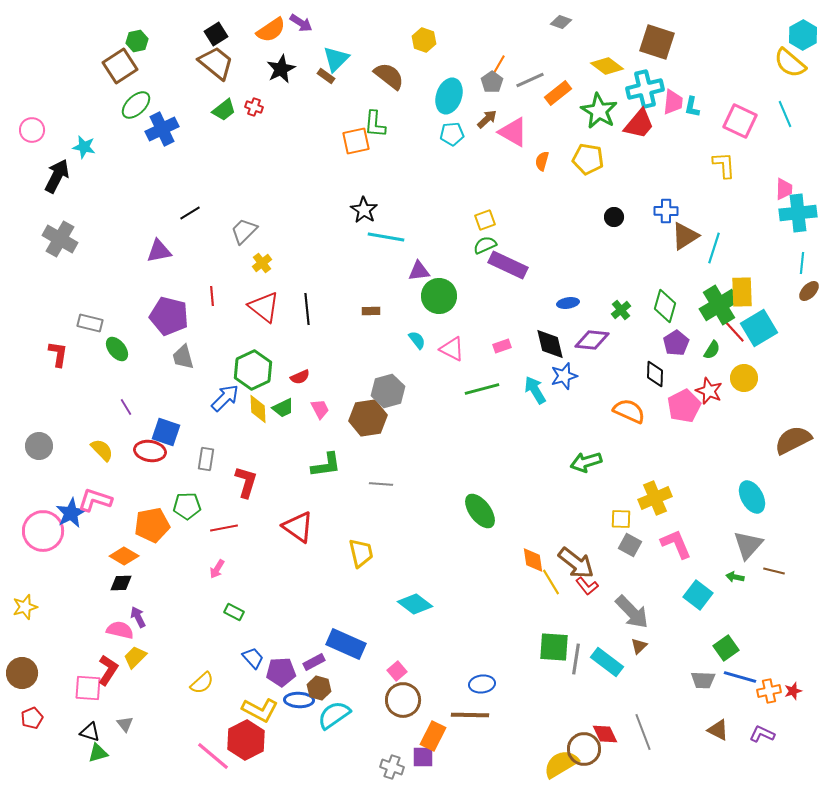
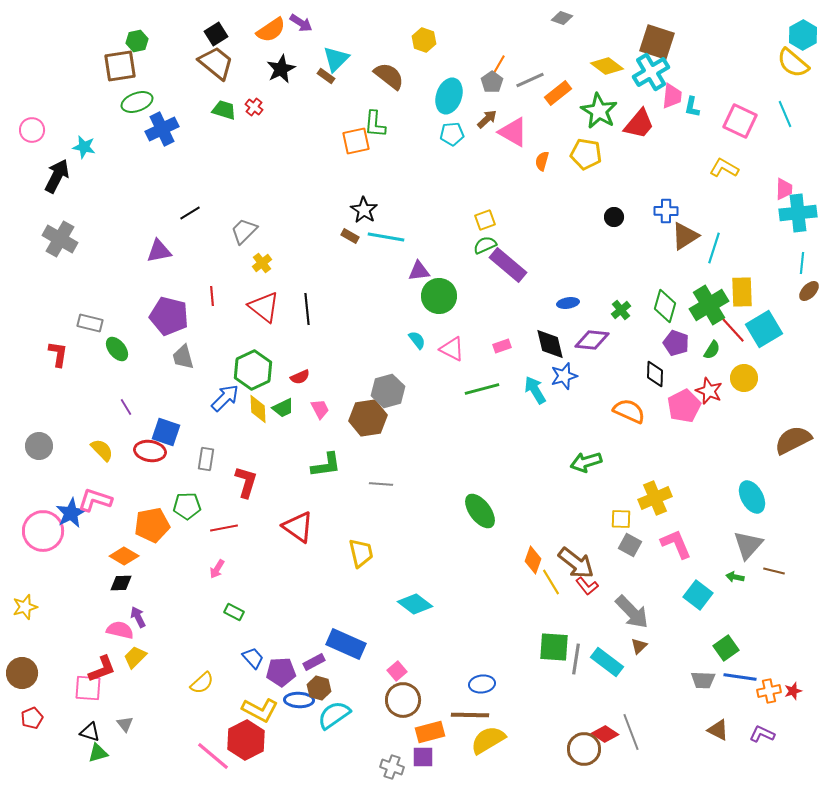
gray diamond at (561, 22): moved 1 px right, 4 px up
yellow semicircle at (790, 63): moved 3 px right
brown square at (120, 66): rotated 24 degrees clockwise
cyan cross at (645, 89): moved 6 px right, 17 px up; rotated 18 degrees counterclockwise
pink trapezoid at (673, 102): moved 1 px left, 6 px up
green ellipse at (136, 105): moved 1 px right, 3 px up; rotated 24 degrees clockwise
red cross at (254, 107): rotated 18 degrees clockwise
green trapezoid at (224, 110): rotated 125 degrees counterclockwise
yellow pentagon at (588, 159): moved 2 px left, 5 px up
yellow L-shape at (724, 165): moved 3 px down; rotated 56 degrees counterclockwise
purple rectangle at (508, 265): rotated 15 degrees clockwise
green cross at (719, 305): moved 10 px left
brown rectangle at (371, 311): moved 21 px left, 75 px up; rotated 30 degrees clockwise
cyan square at (759, 328): moved 5 px right, 1 px down
purple pentagon at (676, 343): rotated 20 degrees counterclockwise
orange diamond at (533, 560): rotated 28 degrees clockwise
red L-shape at (108, 670): moved 6 px left, 1 px up; rotated 36 degrees clockwise
blue line at (740, 677): rotated 8 degrees counterclockwise
gray line at (643, 732): moved 12 px left
red diamond at (605, 734): rotated 32 degrees counterclockwise
orange rectangle at (433, 736): moved 3 px left, 4 px up; rotated 48 degrees clockwise
yellow semicircle at (561, 764): moved 73 px left, 24 px up
